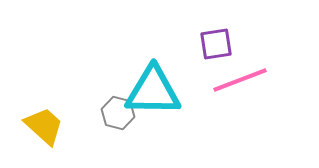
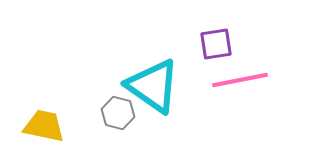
pink line: rotated 10 degrees clockwise
cyan triangle: moved 5 px up; rotated 34 degrees clockwise
yellow trapezoid: rotated 30 degrees counterclockwise
